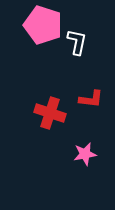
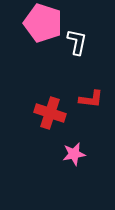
pink pentagon: moved 2 px up
pink star: moved 11 px left
